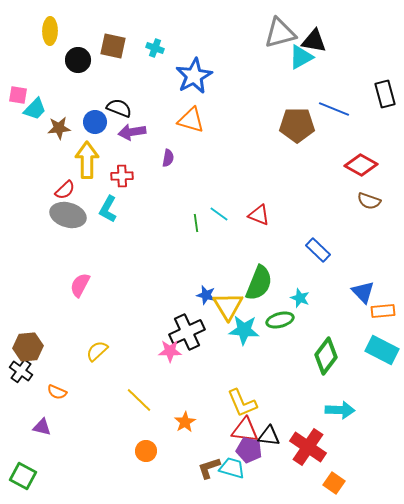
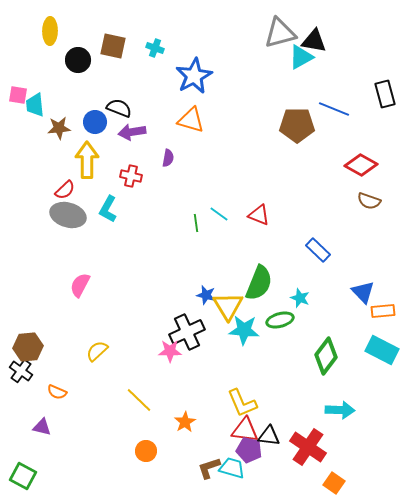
cyan trapezoid at (35, 109): moved 4 px up; rotated 130 degrees clockwise
red cross at (122, 176): moved 9 px right; rotated 15 degrees clockwise
